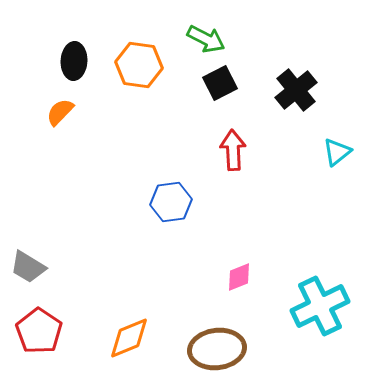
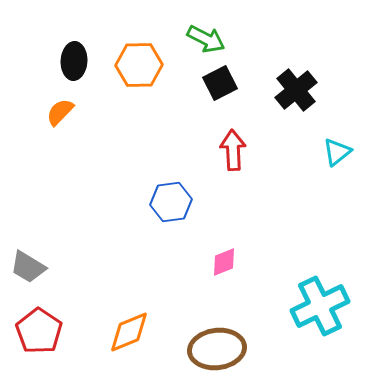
orange hexagon: rotated 9 degrees counterclockwise
pink diamond: moved 15 px left, 15 px up
orange diamond: moved 6 px up
